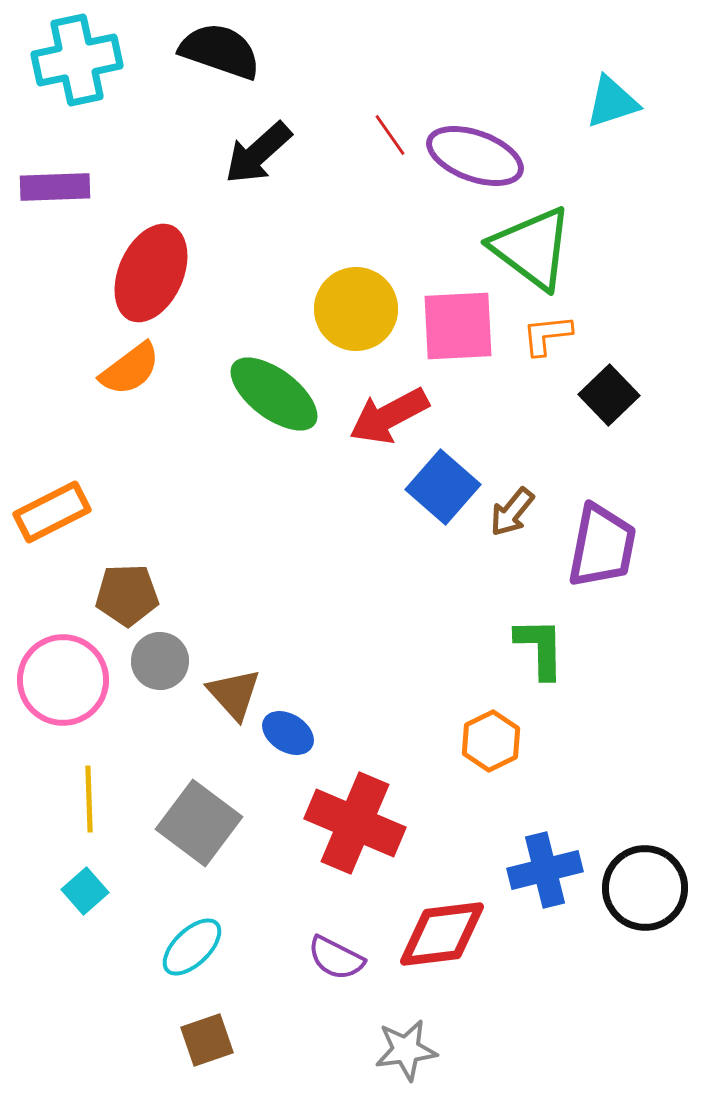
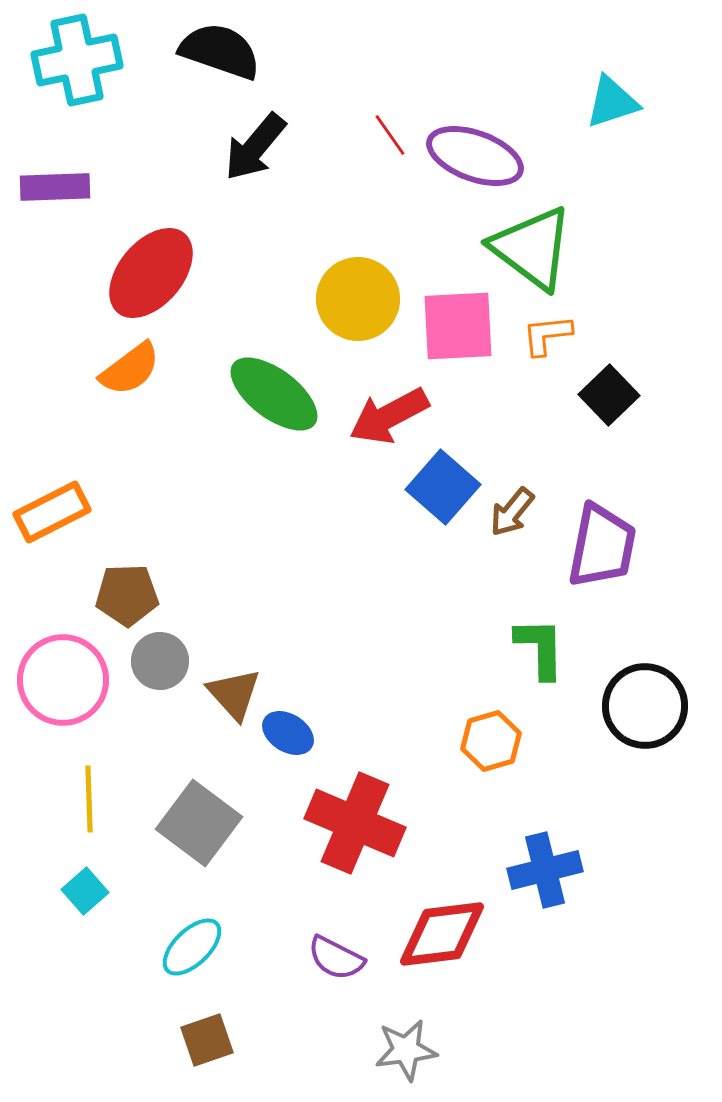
black arrow: moved 3 px left, 6 px up; rotated 8 degrees counterclockwise
red ellipse: rotated 16 degrees clockwise
yellow circle: moved 2 px right, 10 px up
orange hexagon: rotated 10 degrees clockwise
black circle: moved 182 px up
